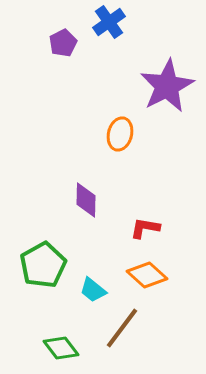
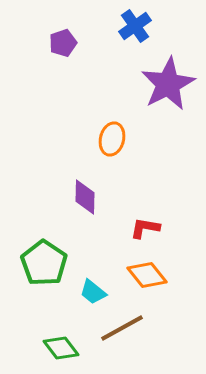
blue cross: moved 26 px right, 4 px down
purple pentagon: rotated 8 degrees clockwise
purple star: moved 1 px right, 2 px up
orange ellipse: moved 8 px left, 5 px down
purple diamond: moved 1 px left, 3 px up
green pentagon: moved 1 px right, 2 px up; rotated 9 degrees counterclockwise
orange diamond: rotated 9 degrees clockwise
cyan trapezoid: moved 2 px down
brown line: rotated 24 degrees clockwise
